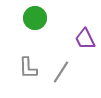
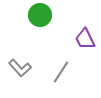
green circle: moved 5 px right, 3 px up
gray L-shape: moved 8 px left; rotated 40 degrees counterclockwise
